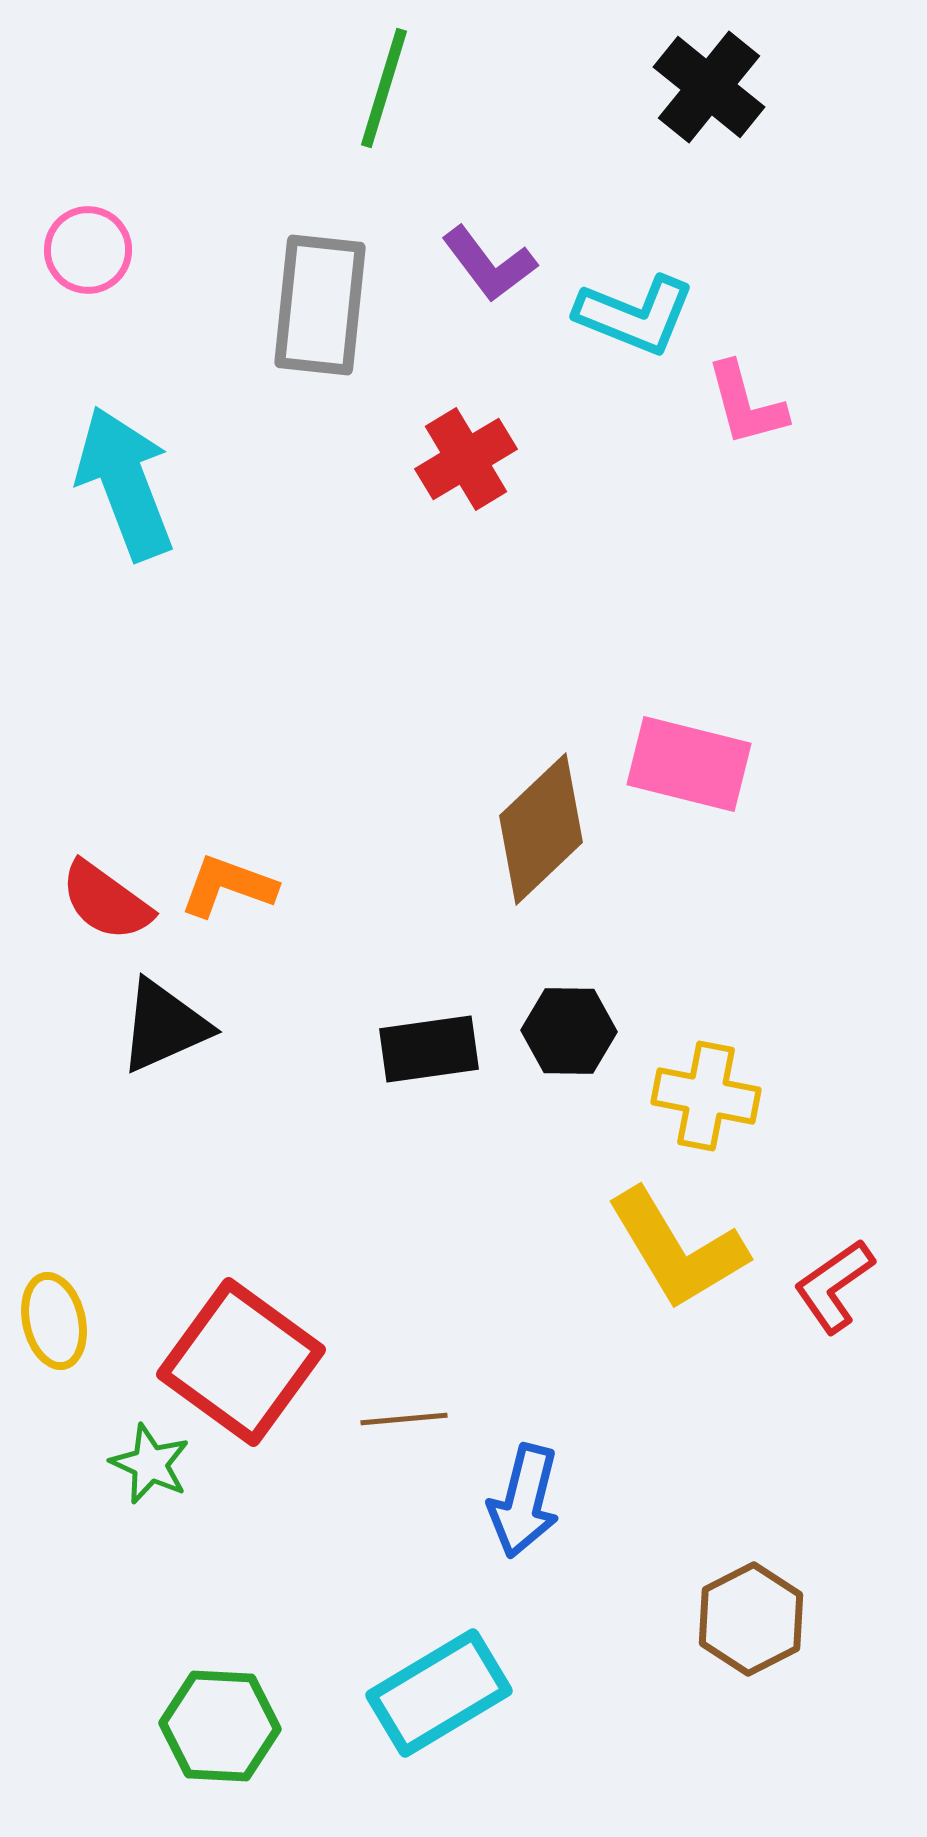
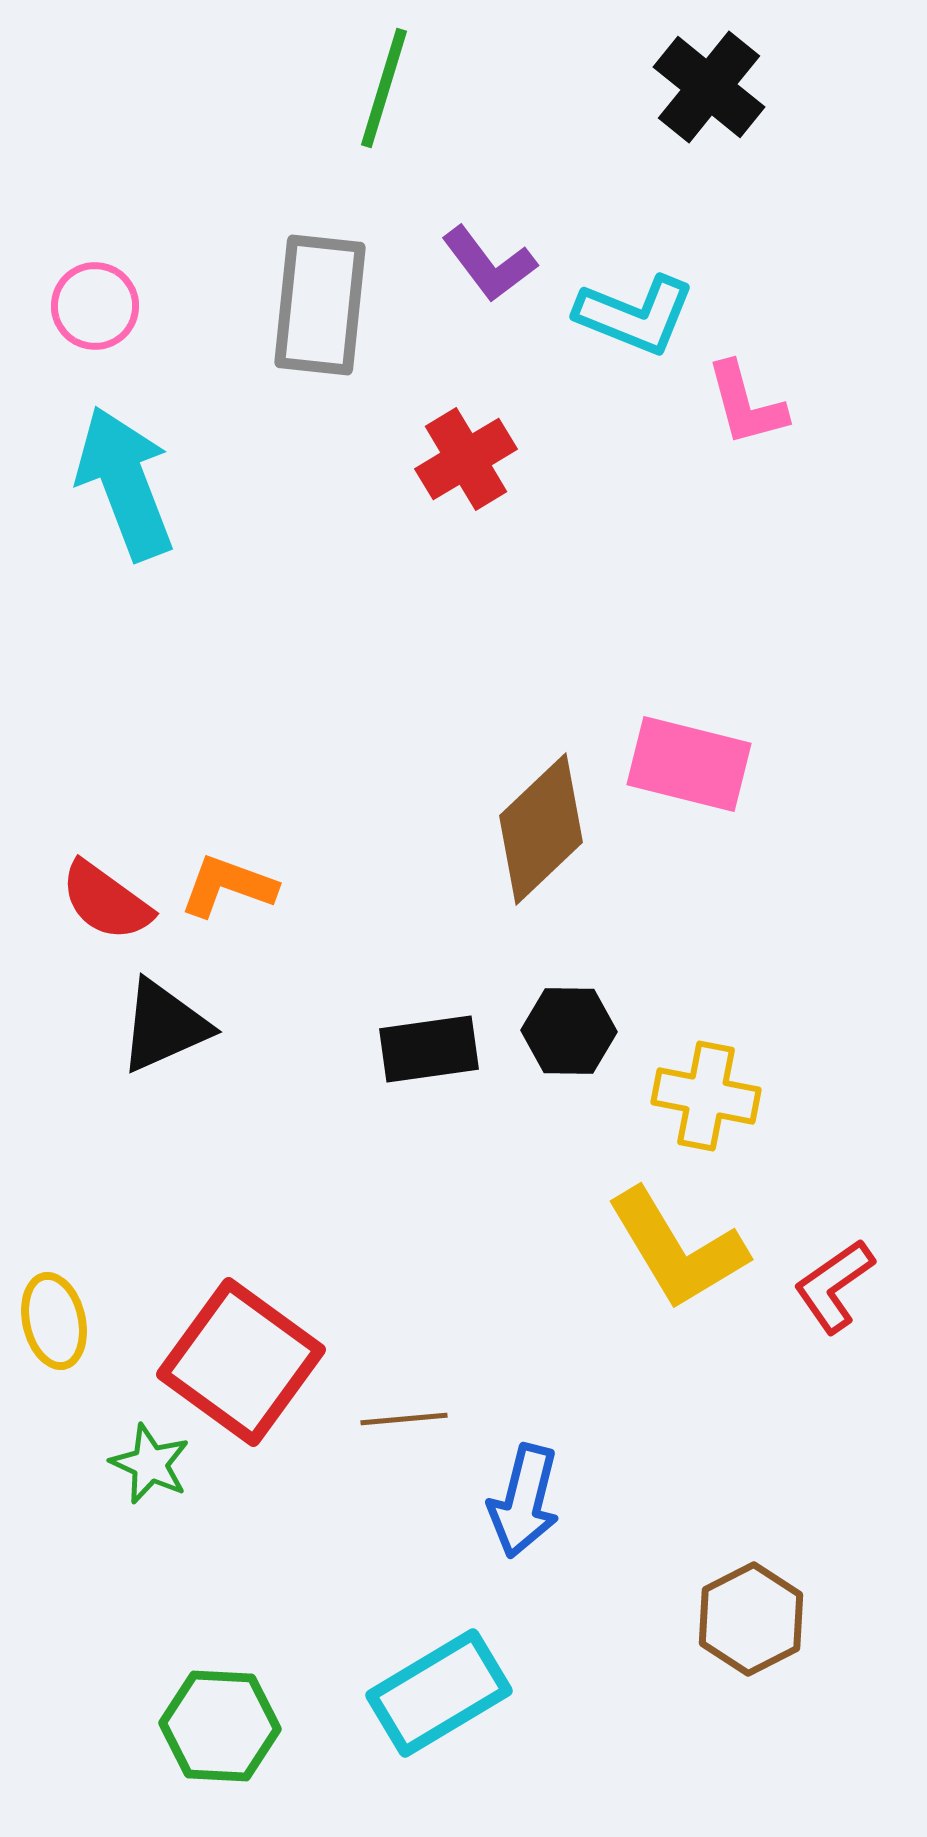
pink circle: moved 7 px right, 56 px down
